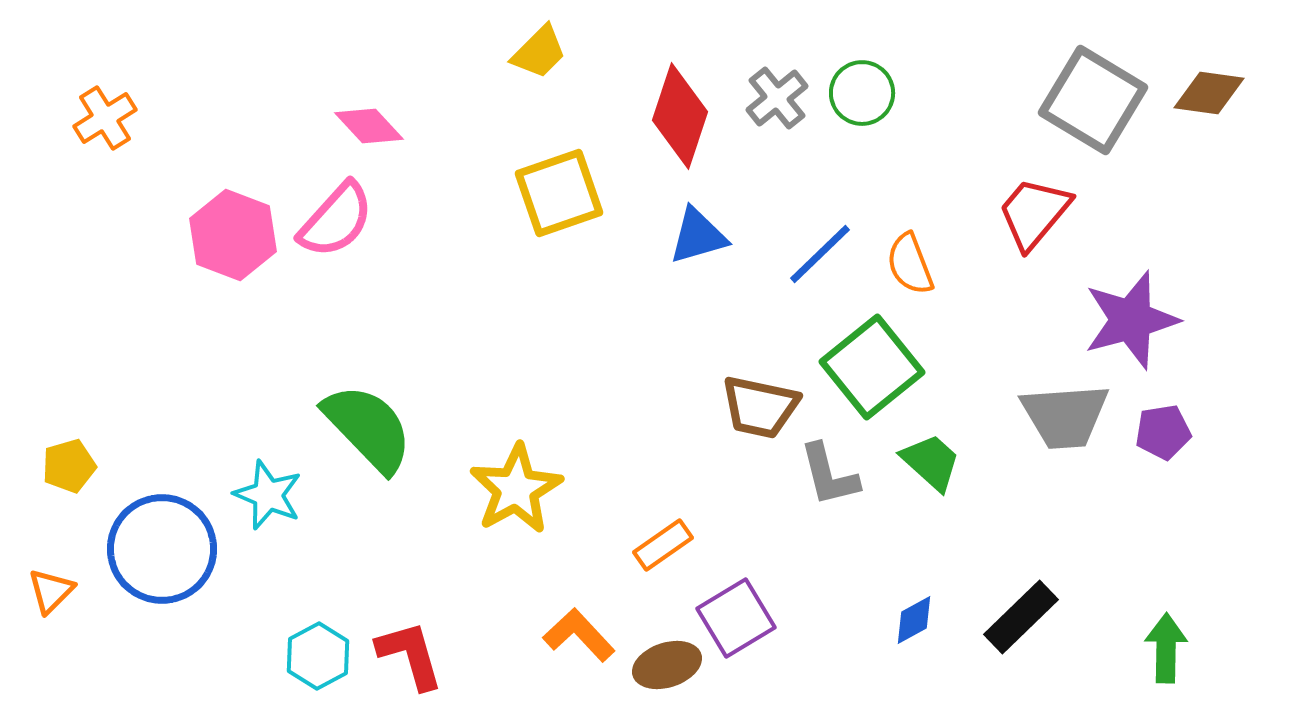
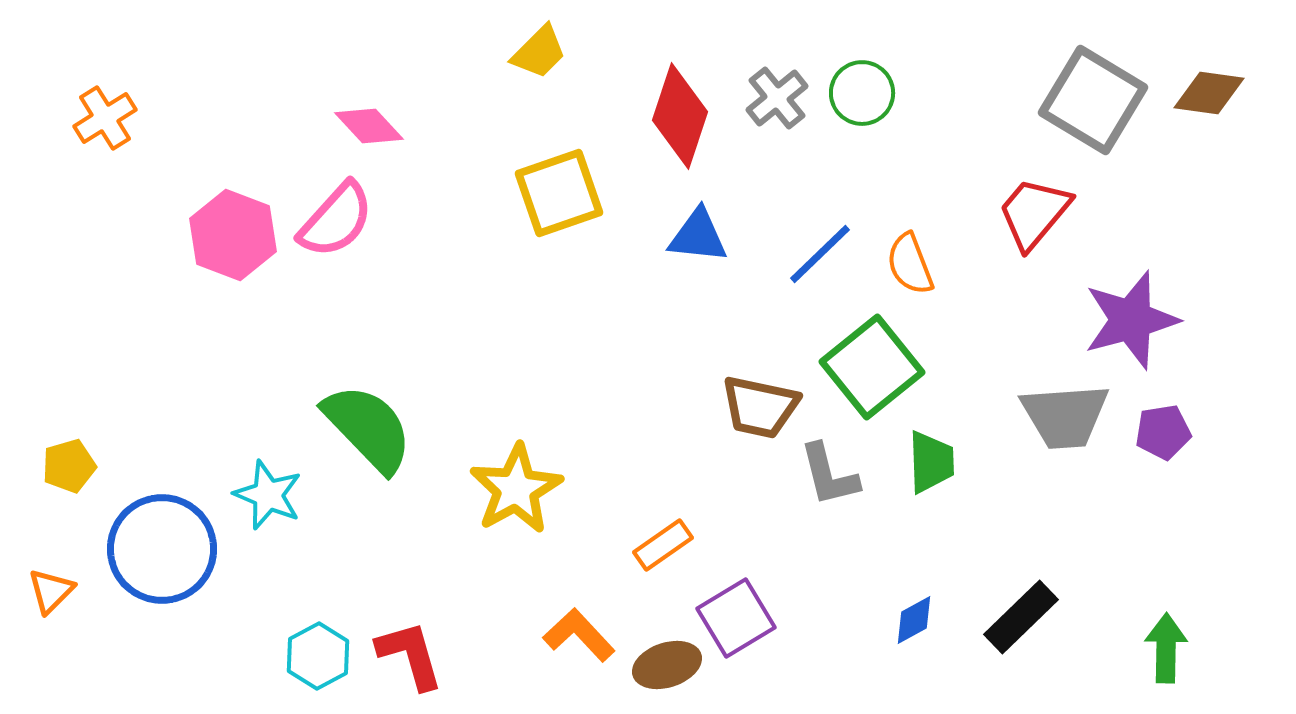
blue triangle: rotated 22 degrees clockwise
green trapezoid: rotated 46 degrees clockwise
